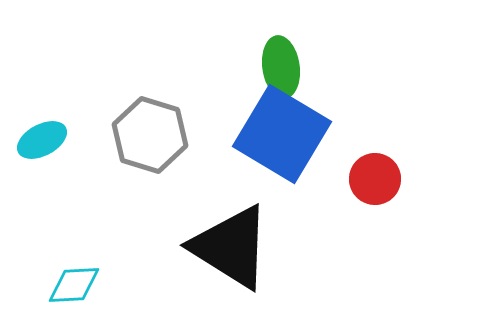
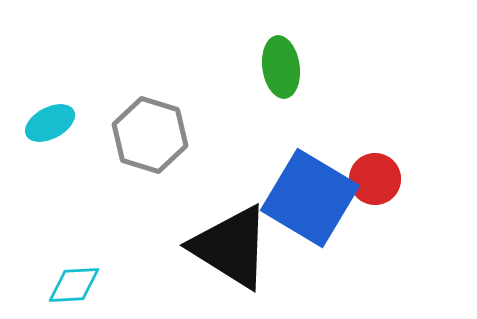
blue square: moved 28 px right, 64 px down
cyan ellipse: moved 8 px right, 17 px up
